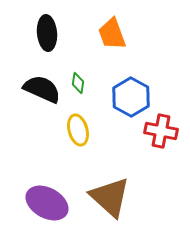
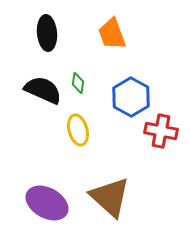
black semicircle: moved 1 px right, 1 px down
